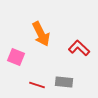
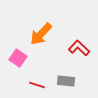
orange arrow: rotated 70 degrees clockwise
pink square: moved 2 px right, 1 px down; rotated 12 degrees clockwise
gray rectangle: moved 2 px right, 1 px up
